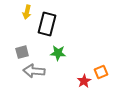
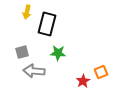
red star: moved 1 px left
